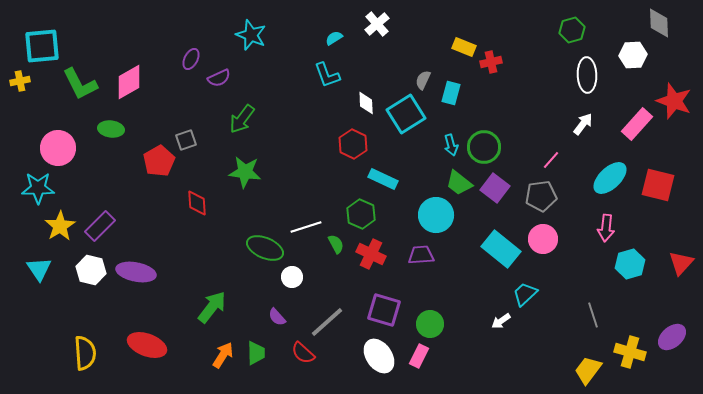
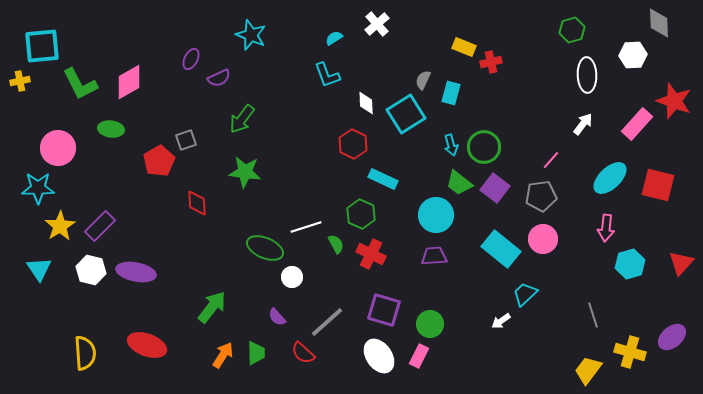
purple trapezoid at (421, 255): moved 13 px right, 1 px down
